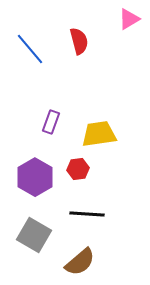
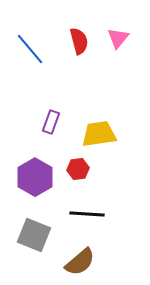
pink triangle: moved 11 px left, 19 px down; rotated 20 degrees counterclockwise
gray square: rotated 8 degrees counterclockwise
